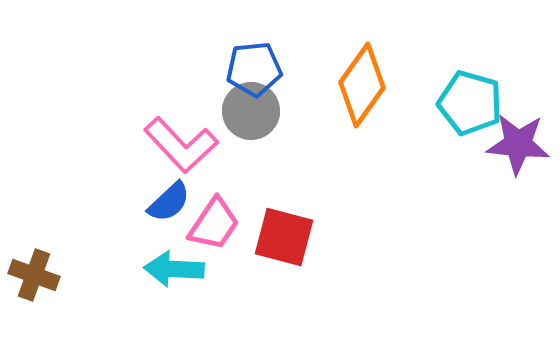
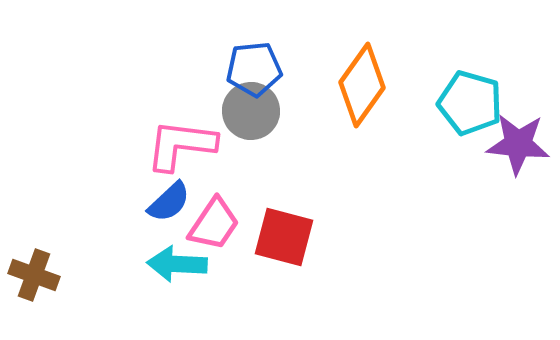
pink L-shape: rotated 140 degrees clockwise
cyan arrow: moved 3 px right, 5 px up
